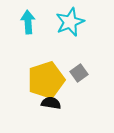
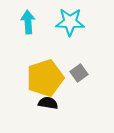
cyan star: rotated 24 degrees clockwise
yellow pentagon: moved 1 px left, 2 px up
black semicircle: moved 3 px left
